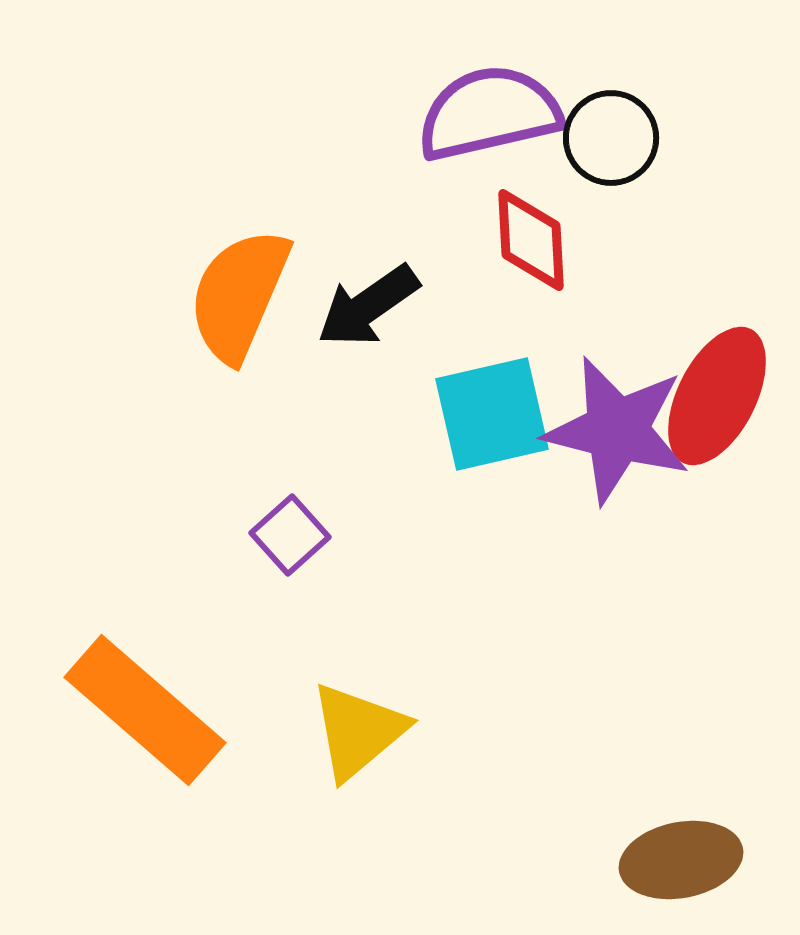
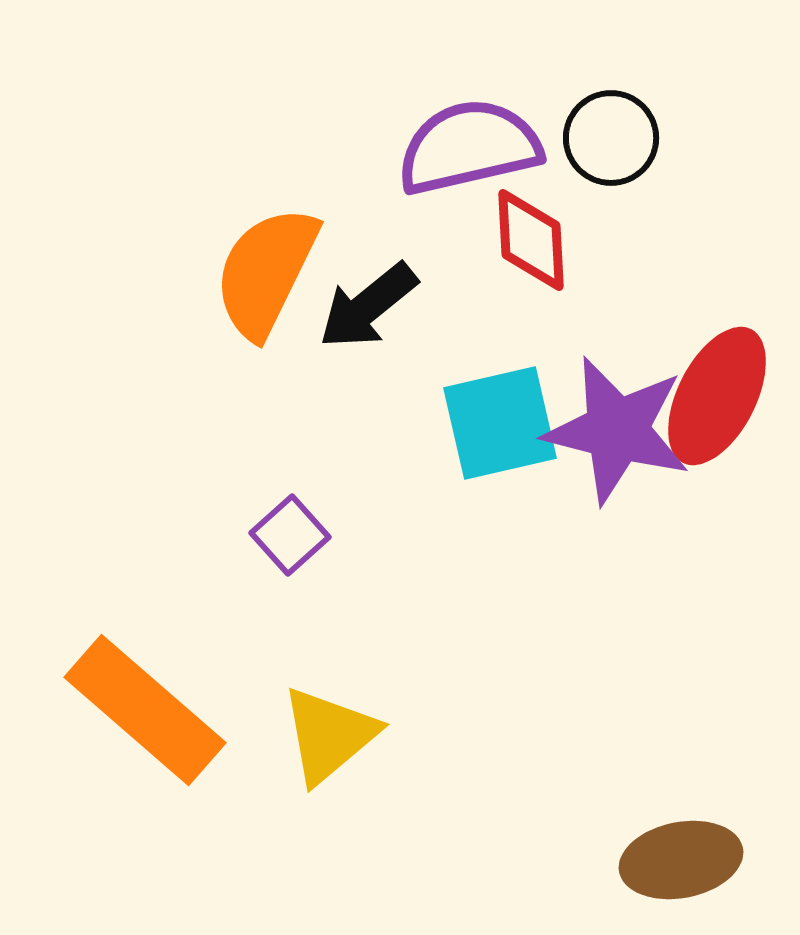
purple semicircle: moved 20 px left, 34 px down
orange semicircle: moved 27 px right, 23 px up; rotated 3 degrees clockwise
black arrow: rotated 4 degrees counterclockwise
cyan square: moved 8 px right, 9 px down
yellow triangle: moved 29 px left, 4 px down
